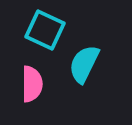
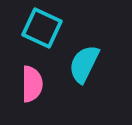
cyan square: moved 3 px left, 2 px up
